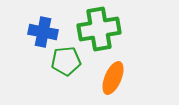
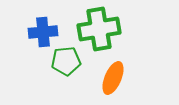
blue cross: rotated 16 degrees counterclockwise
